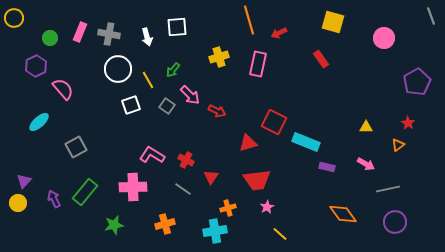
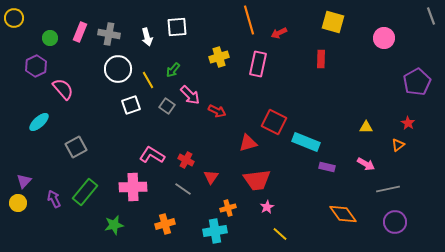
red rectangle at (321, 59): rotated 36 degrees clockwise
